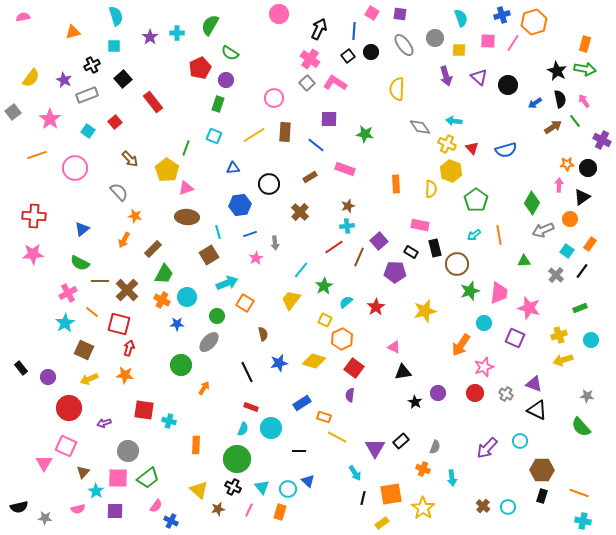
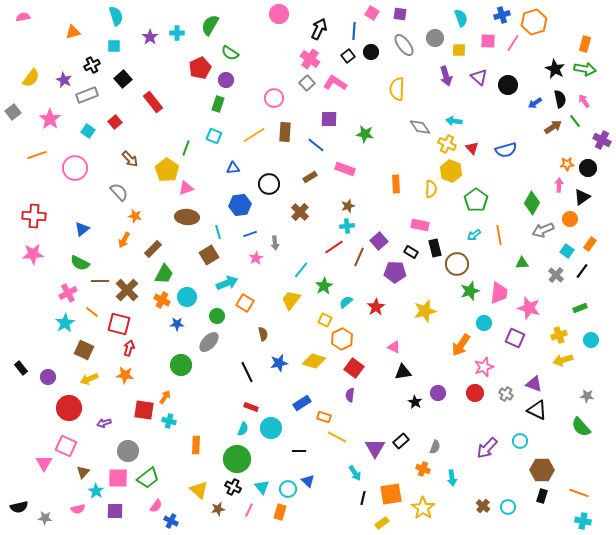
black star at (557, 71): moved 2 px left, 2 px up
green triangle at (524, 261): moved 2 px left, 2 px down
orange arrow at (204, 388): moved 39 px left, 9 px down
